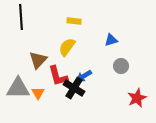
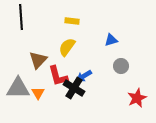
yellow rectangle: moved 2 px left
